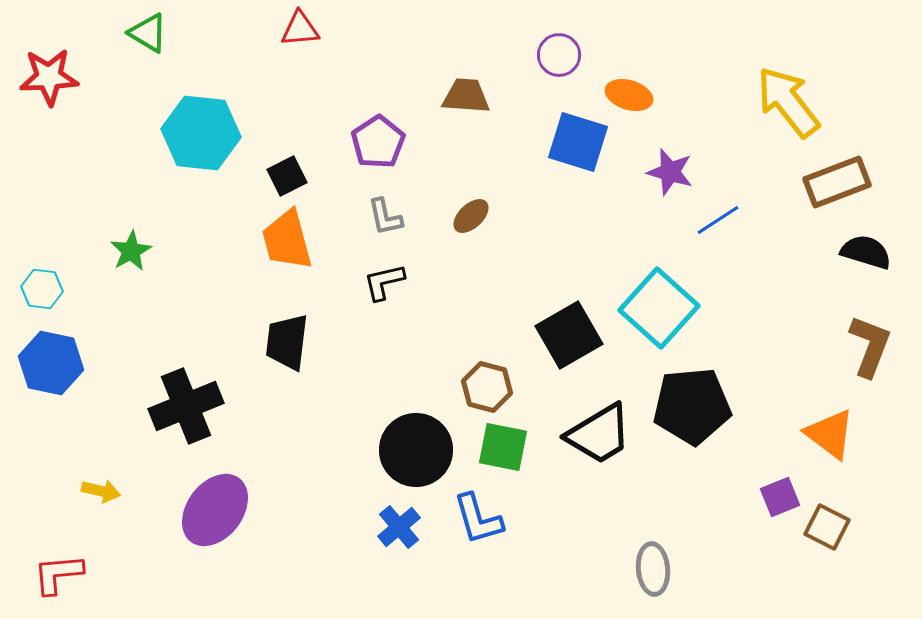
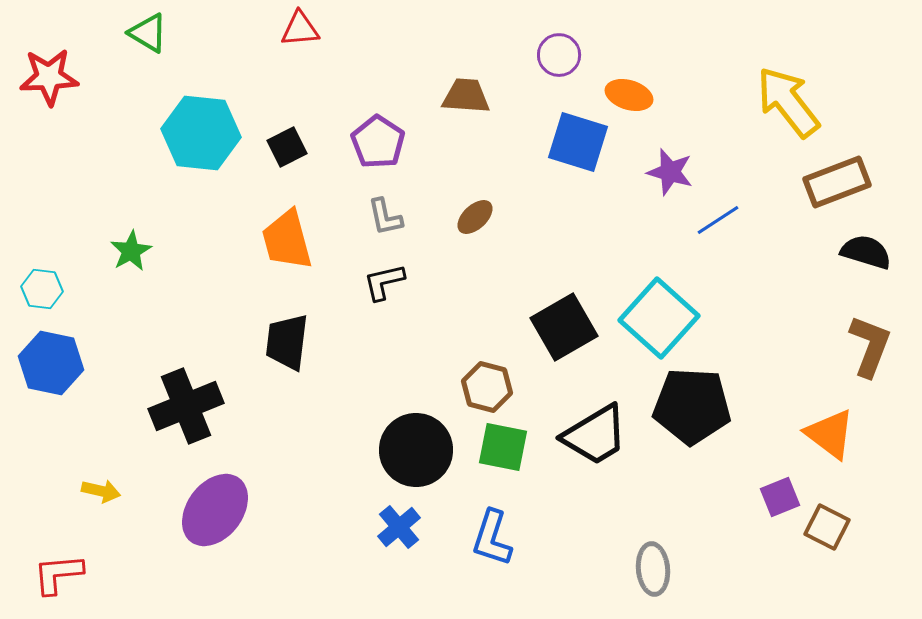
purple pentagon at (378, 142): rotated 6 degrees counterclockwise
black square at (287, 176): moved 29 px up
brown ellipse at (471, 216): moved 4 px right, 1 px down
cyan square at (659, 308): moved 10 px down
black square at (569, 335): moved 5 px left, 8 px up
black pentagon at (692, 406): rotated 8 degrees clockwise
black trapezoid at (599, 434): moved 4 px left, 1 px down
blue L-shape at (478, 519): moved 14 px right, 19 px down; rotated 34 degrees clockwise
